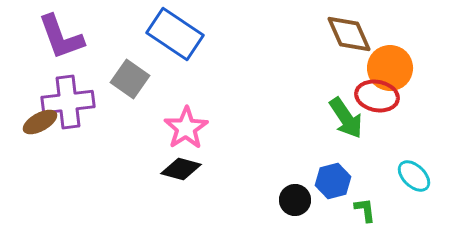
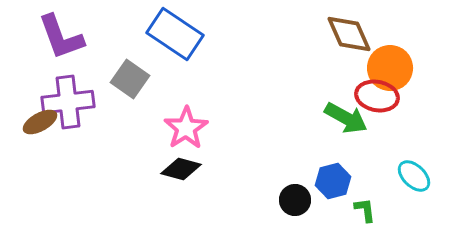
green arrow: rotated 27 degrees counterclockwise
